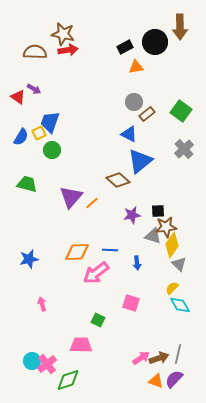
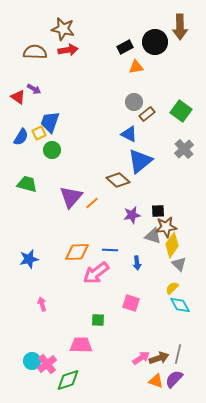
brown star at (63, 34): moved 5 px up
green square at (98, 320): rotated 24 degrees counterclockwise
